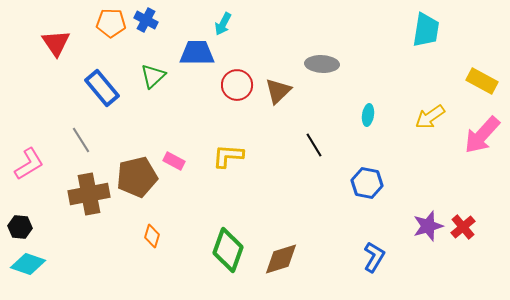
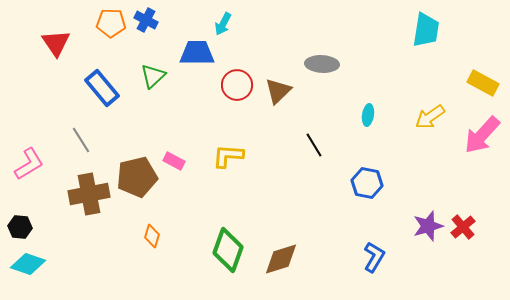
yellow rectangle: moved 1 px right, 2 px down
